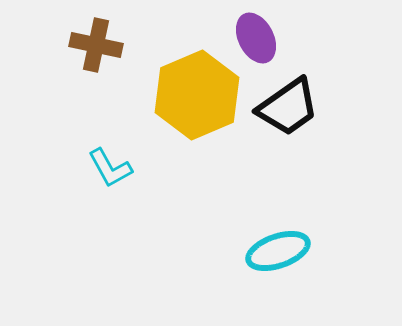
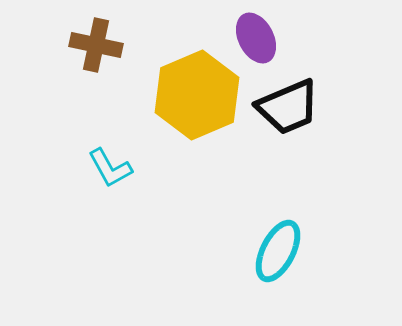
black trapezoid: rotated 12 degrees clockwise
cyan ellipse: rotated 44 degrees counterclockwise
